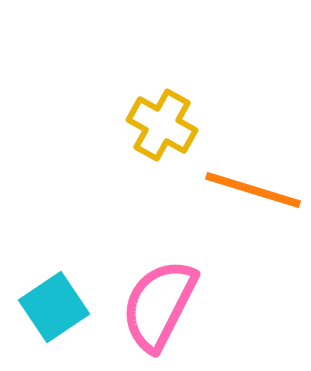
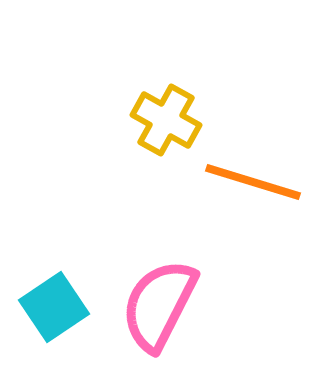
yellow cross: moved 4 px right, 5 px up
orange line: moved 8 px up
